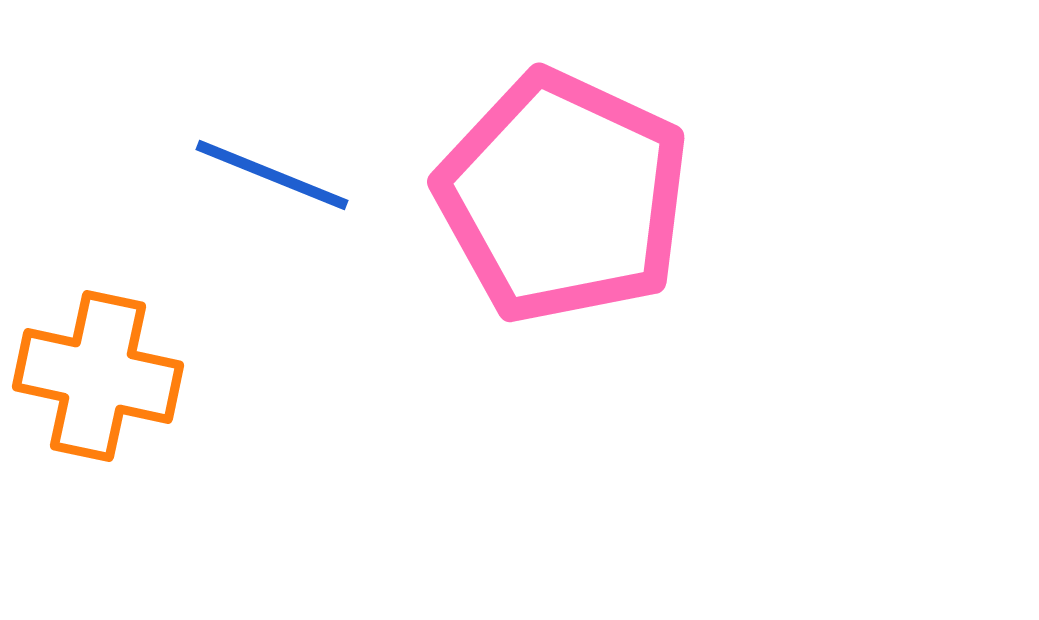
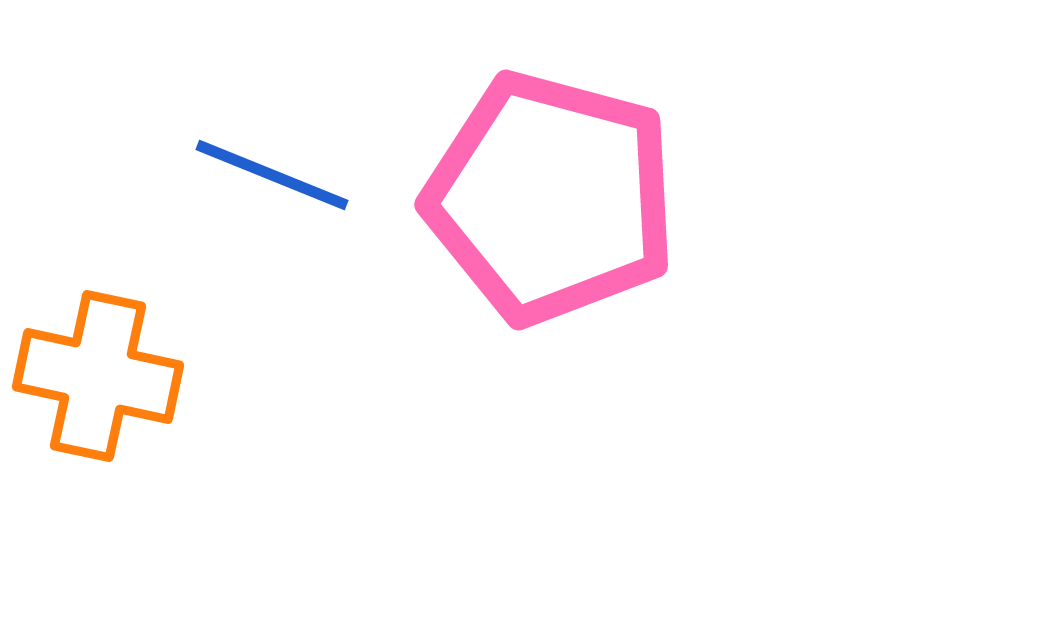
pink pentagon: moved 12 px left, 1 px down; rotated 10 degrees counterclockwise
